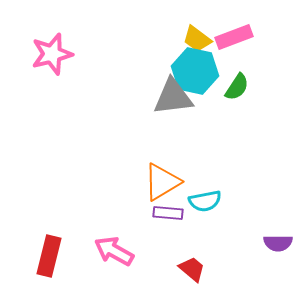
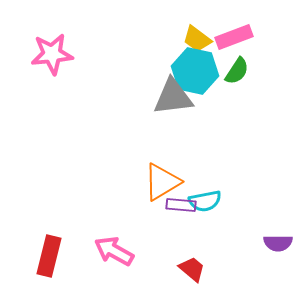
pink star: rotated 9 degrees clockwise
green semicircle: moved 16 px up
purple rectangle: moved 13 px right, 8 px up
